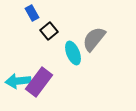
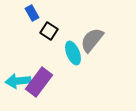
black square: rotated 18 degrees counterclockwise
gray semicircle: moved 2 px left, 1 px down
